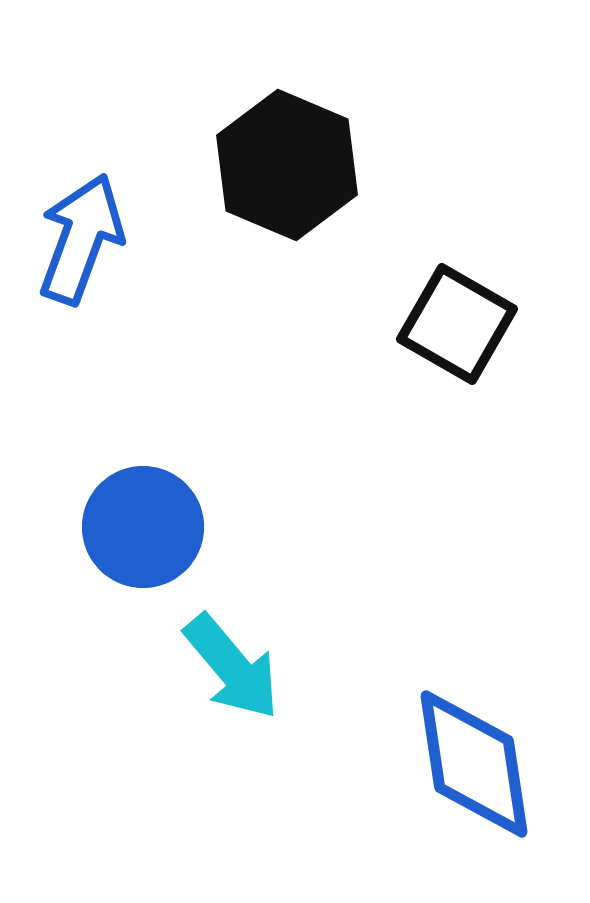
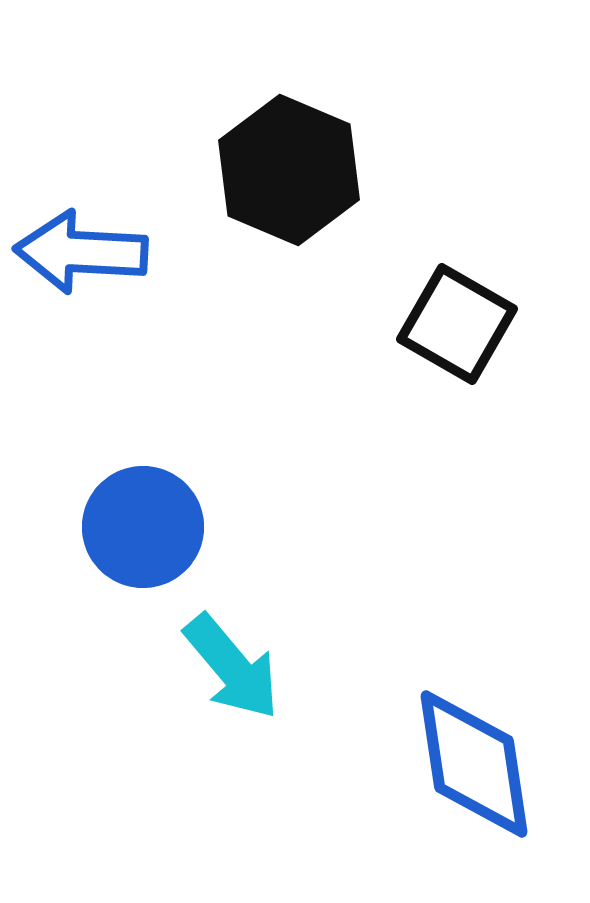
black hexagon: moved 2 px right, 5 px down
blue arrow: moved 13 px down; rotated 107 degrees counterclockwise
